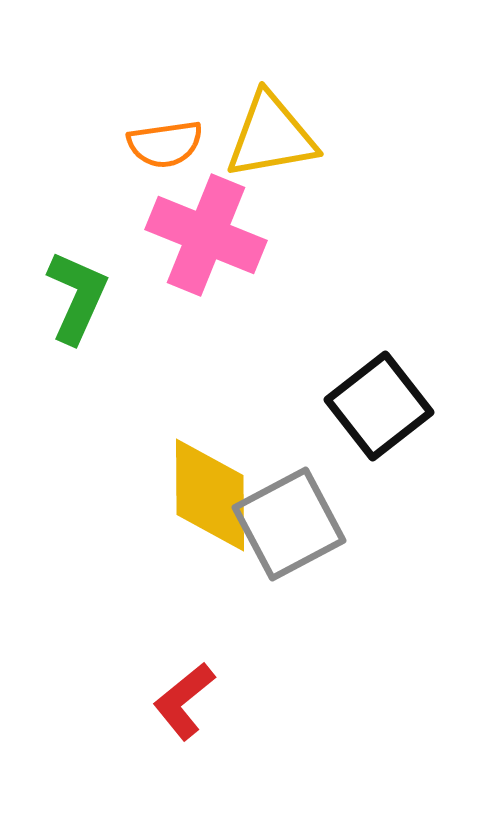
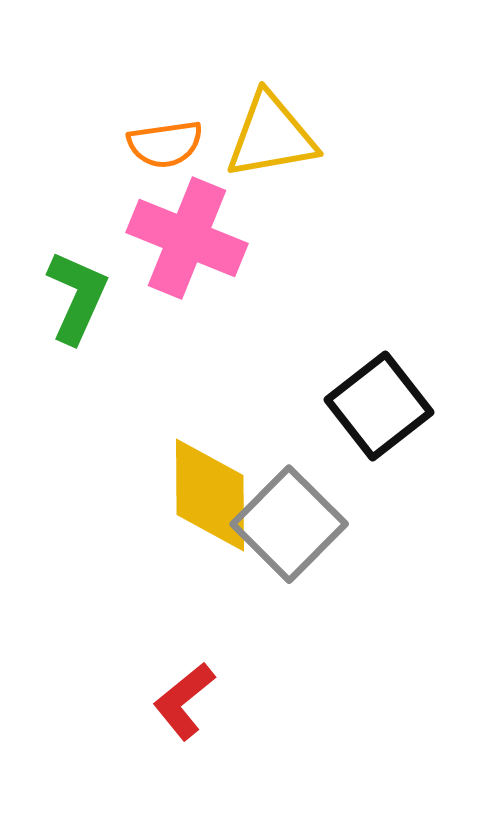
pink cross: moved 19 px left, 3 px down
gray square: rotated 17 degrees counterclockwise
